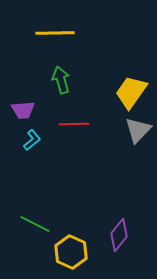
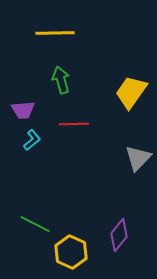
gray triangle: moved 28 px down
